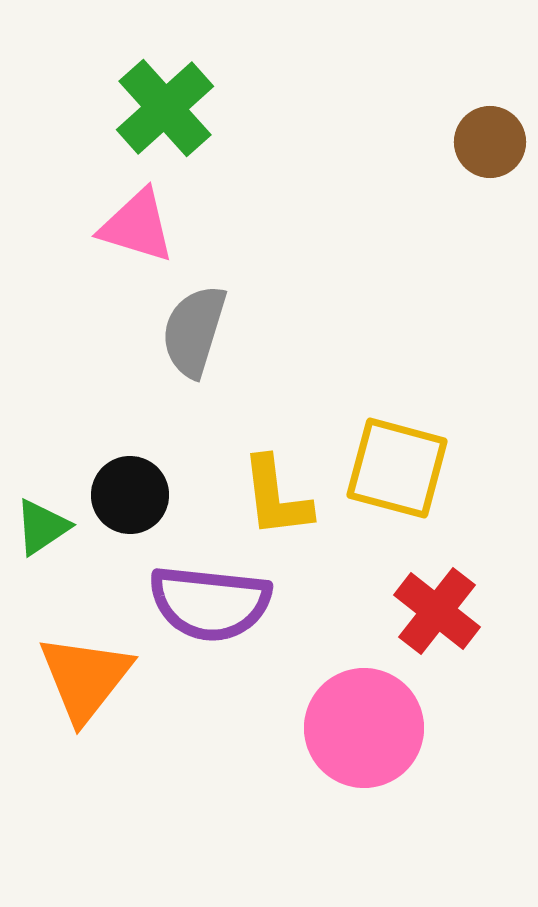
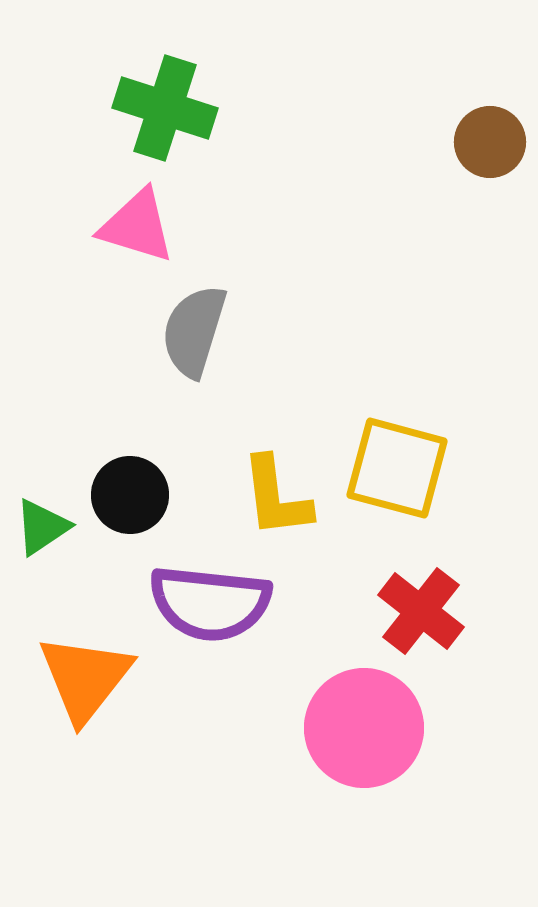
green cross: rotated 30 degrees counterclockwise
red cross: moved 16 px left
